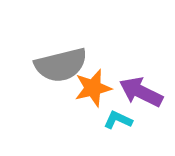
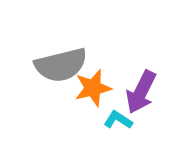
purple arrow: rotated 90 degrees counterclockwise
cyan L-shape: rotated 8 degrees clockwise
